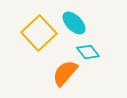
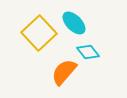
orange semicircle: moved 1 px left, 1 px up
